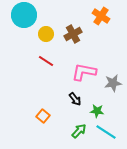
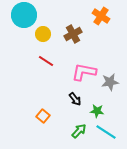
yellow circle: moved 3 px left
gray star: moved 3 px left, 1 px up
